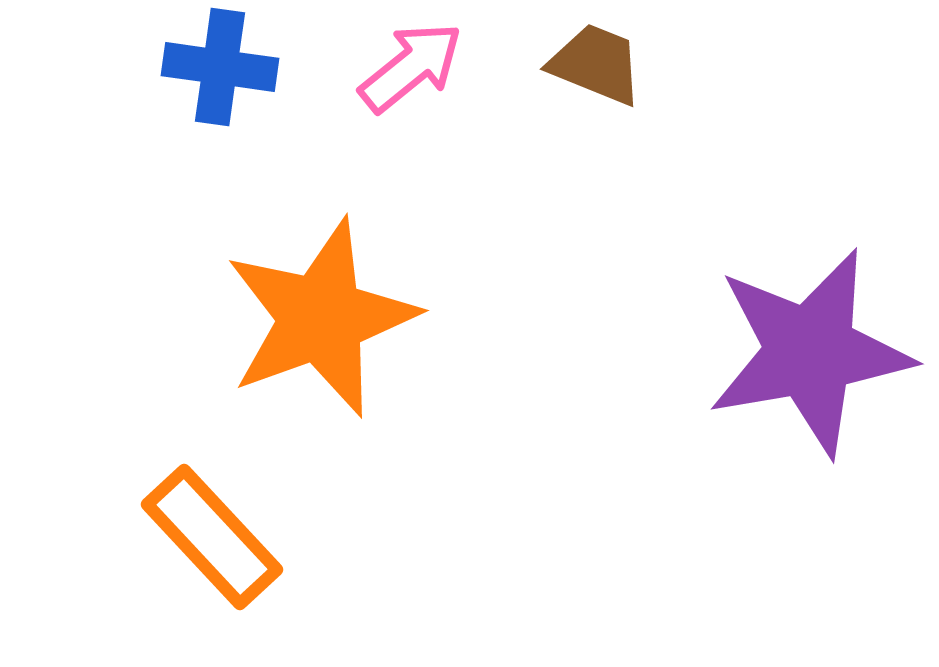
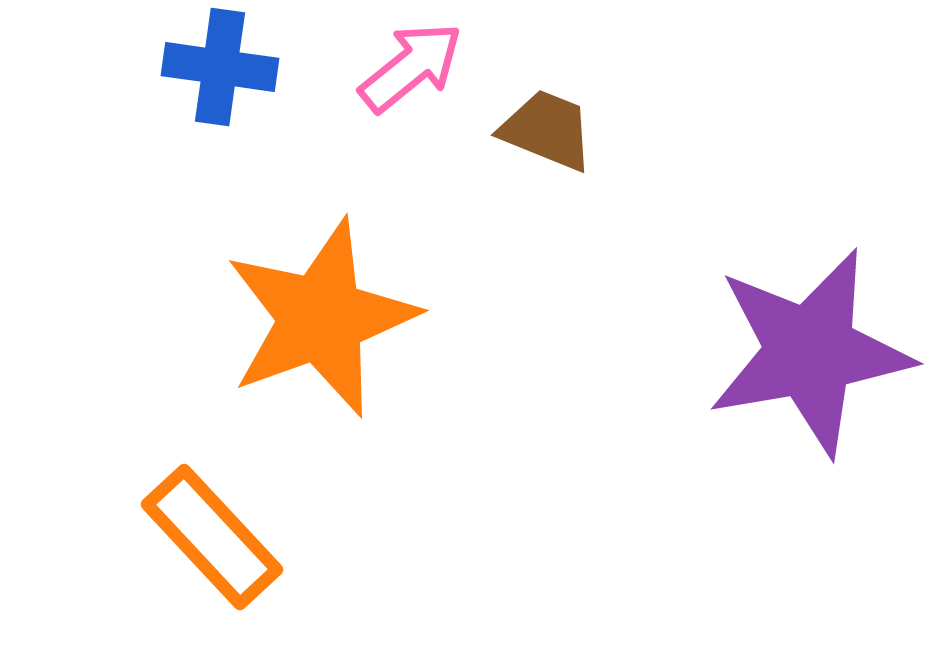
brown trapezoid: moved 49 px left, 66 px down
